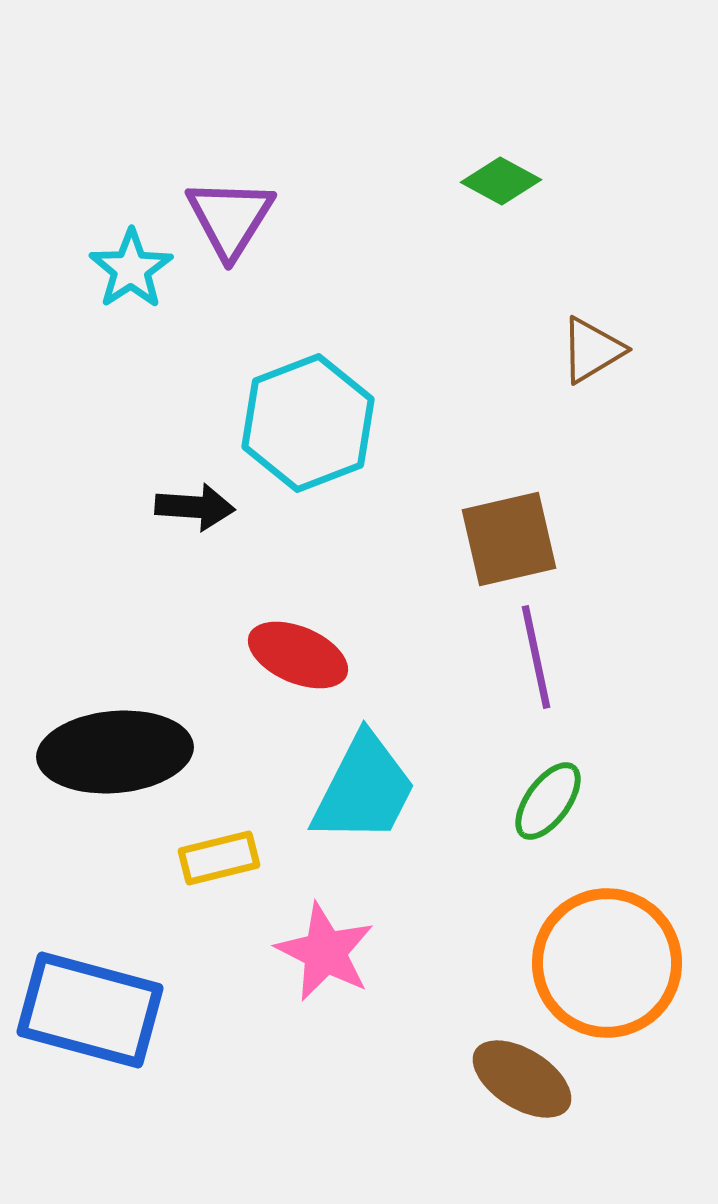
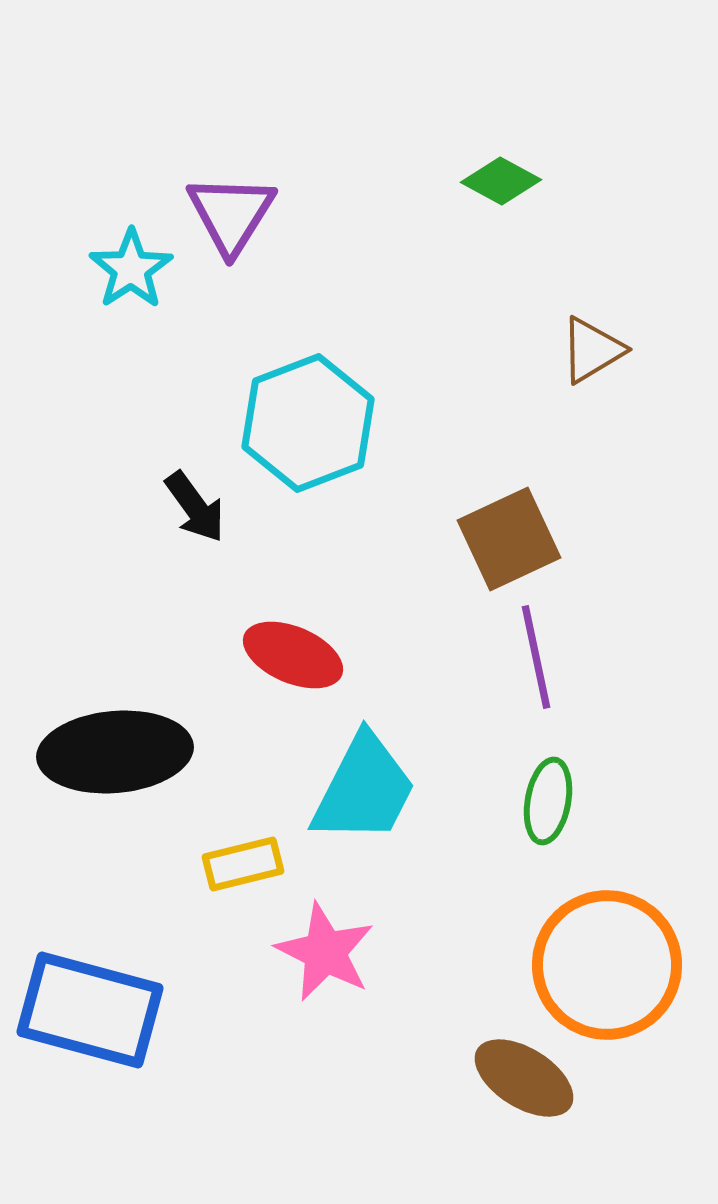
purple triangle: moved 1 px right, 4 px up
black arrow: rotated 50 degrees clockwise
brown square: rotated 12 degrees counterclockwise
red ellipse: moved 5 px left
green ellipse: rotated 26 degrees counterclockwise
yellow rectangle: moved 24 px right, 6 px down
orange circle: moved 2 px down
brown ellipse: moved 2 px right, 1 px up
